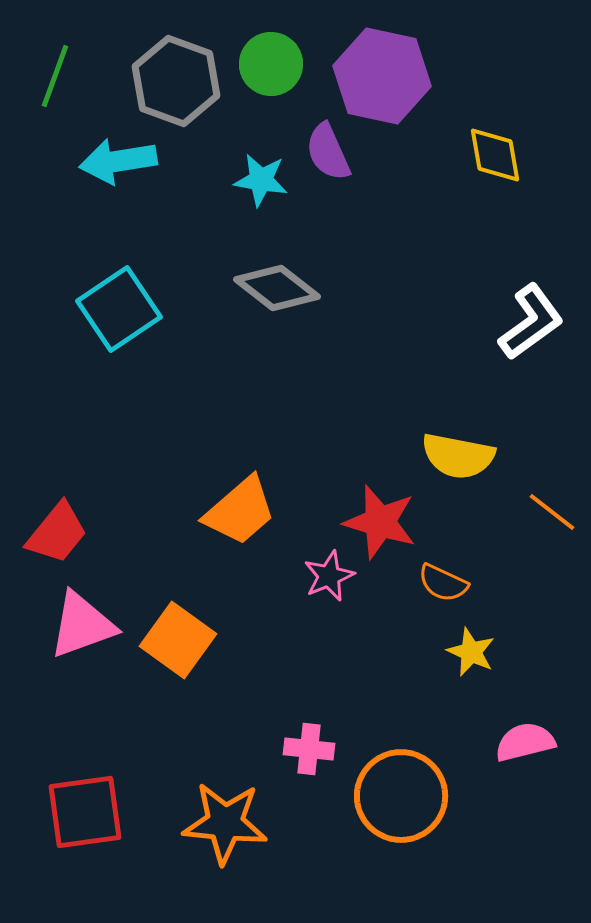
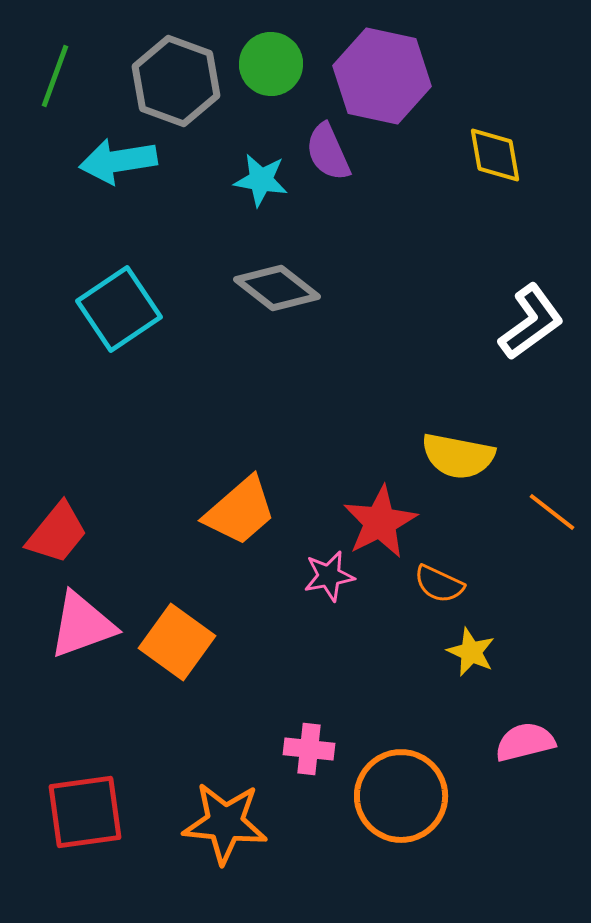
red star: rotated 28 degrees clockwise
pink star: rotated 12 degrees clockwise
orange semicircle: moved 4 px left, 1 px down
orange square: moved 1 px left, 2 px down
